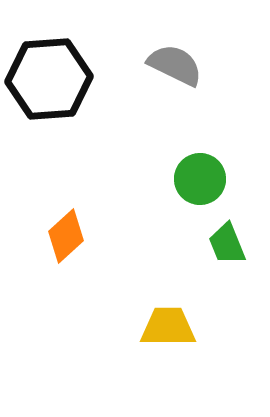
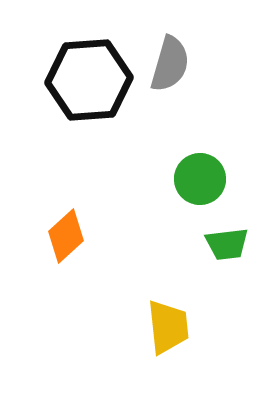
gray semicircle: moved 5 px left, 1 px up; rotated 80 degrees clockwise
black hexagon: moved 40 px right, 1 px down
green trapezoid: rotated 75 degrees counterclockwise
yellow trapezoid: rotated 84 degrees clockwise
